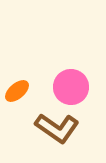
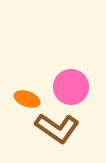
orange ellipse: moved 10 px right, 8 px down; rotated 60 degrees clockwise
